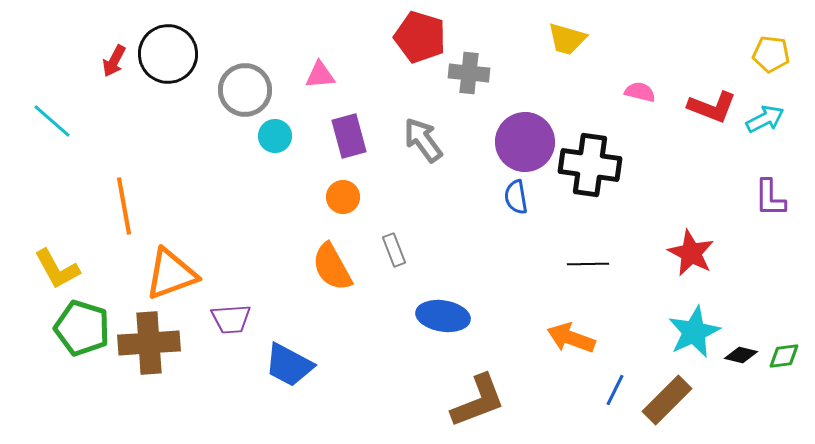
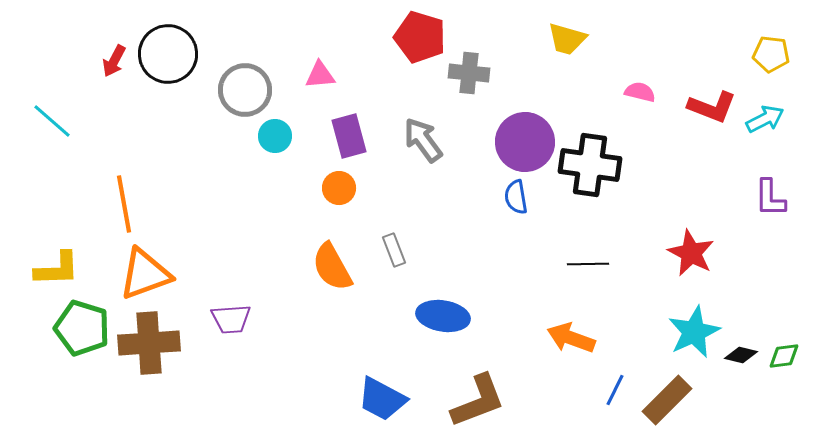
orange circle: moved 4 px left, 9 px up
orange line: moved 2 px up
yellow L-shape: rotated 63 degrees counterclockwise
orange triangle: moved 26 px left
blue trapezoid: moved 93 px right, 34 px down
